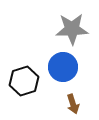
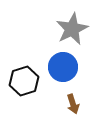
gray star: rotated 24 degrees counterclockwise
